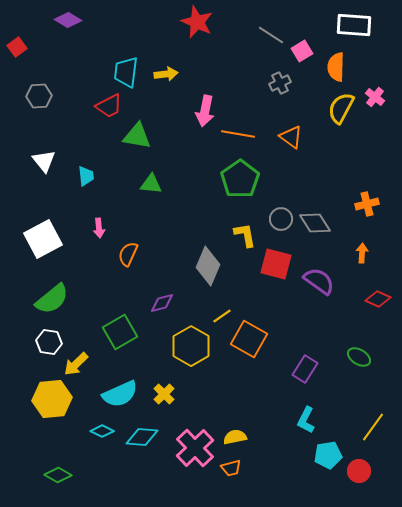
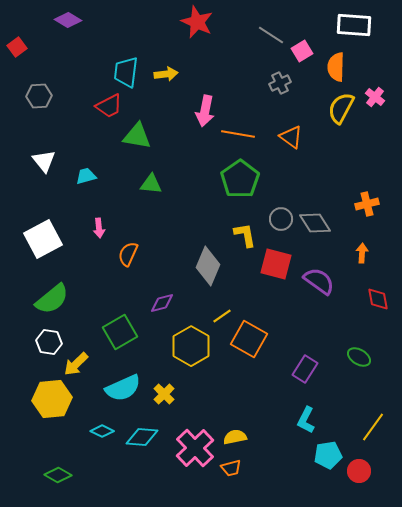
cyan trapezoid at (86, 176): rotated 100 degrees counterclockwise
red diamond at (378, 299): rotated 55 degrees clockwise
cyan semicircle at (120, 394): moved 3 px right, 6 px up
